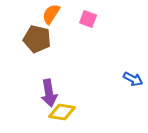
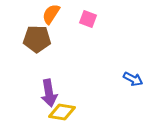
brown pentagon: rotated 12 degrees counterclockwise
